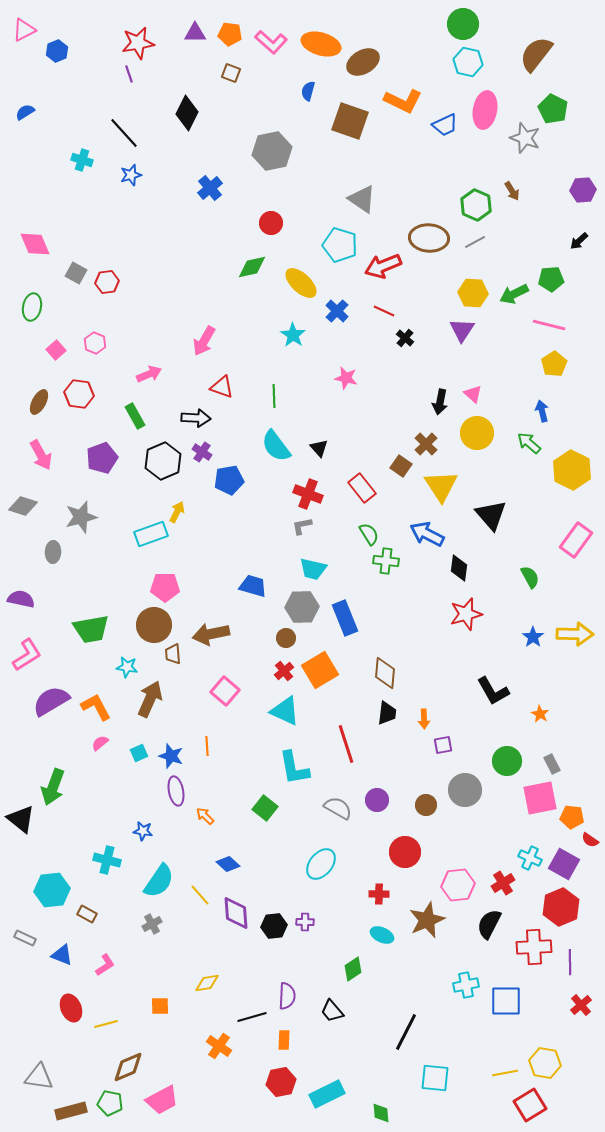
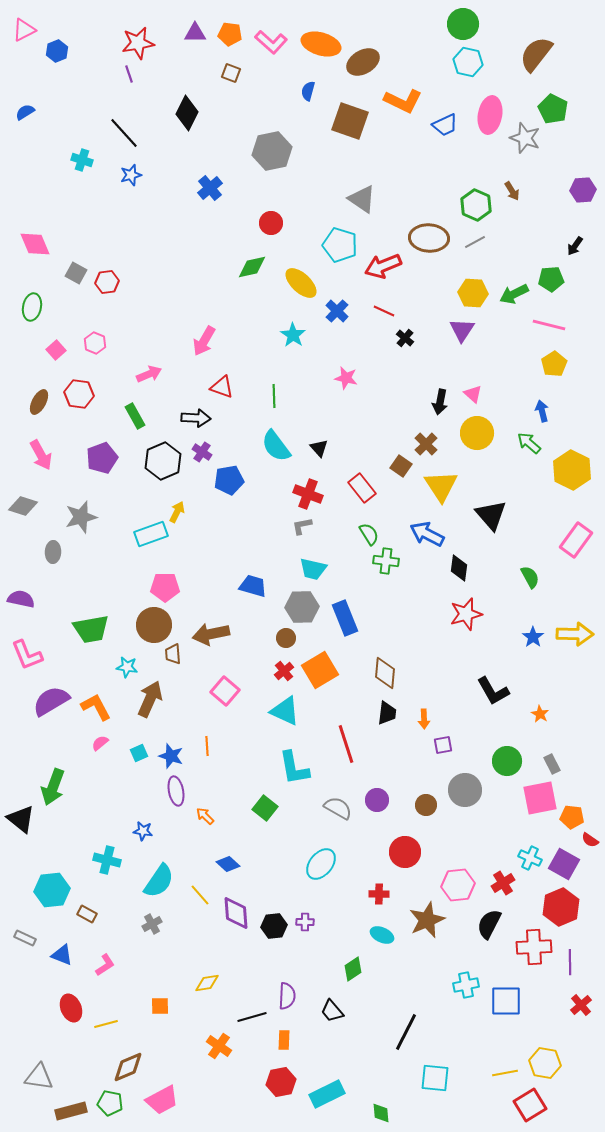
pink ellipse at (485, 110): moved 5 px right, 5 px down
black arrow at (579, 241): moved 4 px left, 5 px down; rotated 12 degrees counterclockwise
pink L-shape at (27, 655): rotated 100 degrees clockwise
